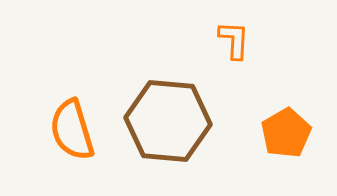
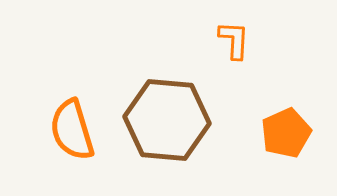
brown hexagon: moved 1 px left, 1 px up
orange pentagon: rotated 6 degrees clockwise
